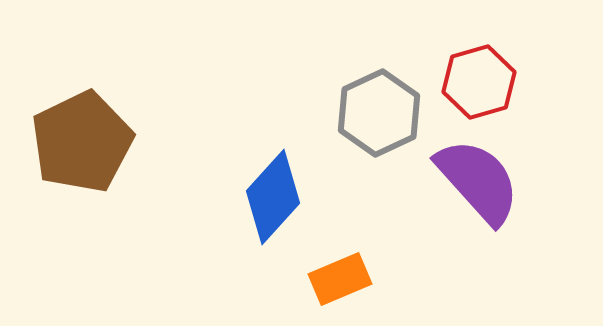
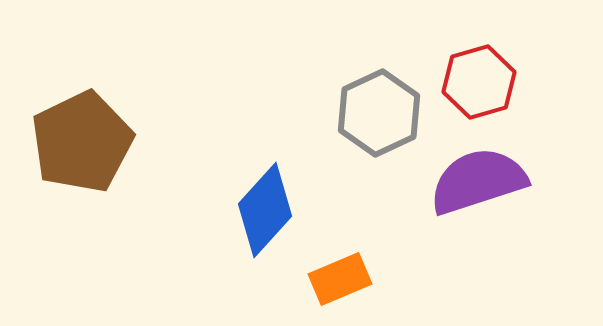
purple semicircle: rotated 66 degrees counterclockwise
blue diamond: moved 8 px left, 13 px down
